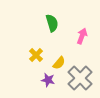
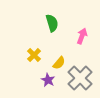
yellow cross: moved 2 px left
purple star: rotated 16 degrees clockwise
